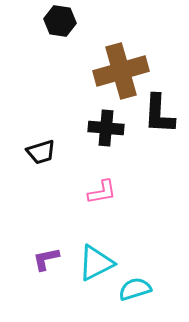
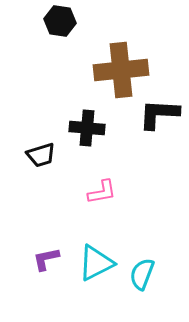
brown cross: moved 1 px up; rotated 10 degrees clockwise
black L-shape: rotated 90 degrees clockwise
black cross: moved 19 px left
black trapezoid: moved 3 px down
cyan semicircle: moved 7 px right, 15 px up; rotated 52 degrees counterclockwise
